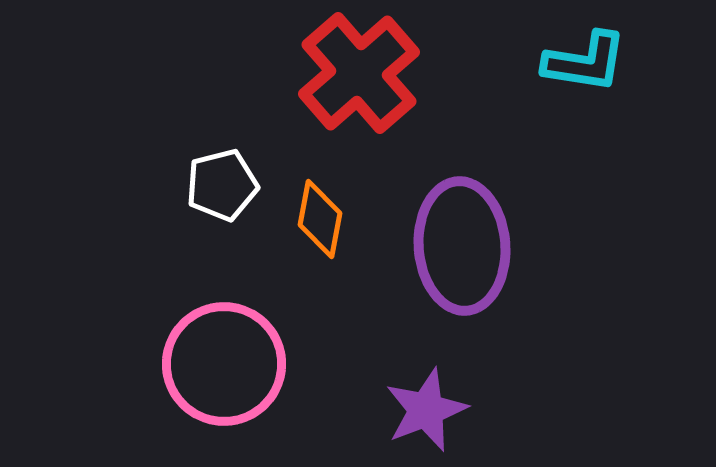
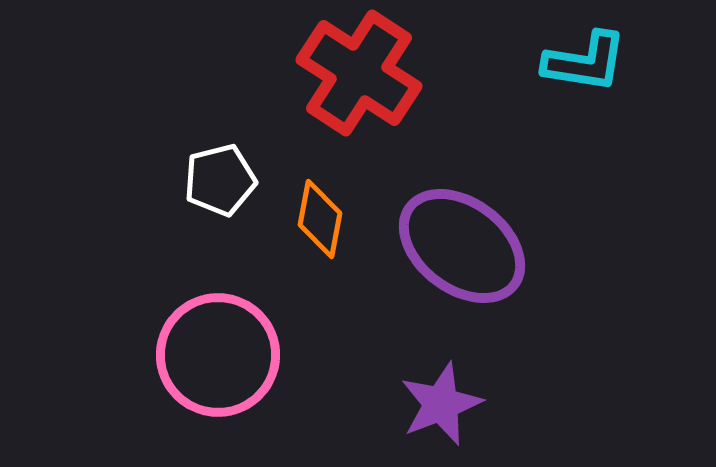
red cross: rotated 16 degrees counterclockwise
white pentagon: moved 2 px left, 5 px up
purple ellipse: rotated 49 degrees counterclockwise
pink circle: moved 6 px left, 9 px up
purple star: moved 15 px right, 6 px up
